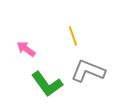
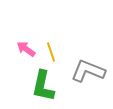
yellow line: moved 22 px left, 16 px down
green L-shape: moved 4 px left, 2 px down; rotated 48 degrees clockwise
